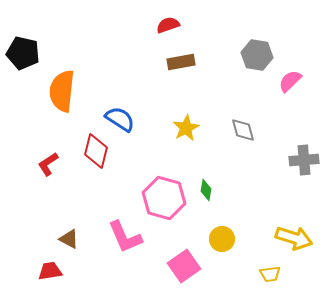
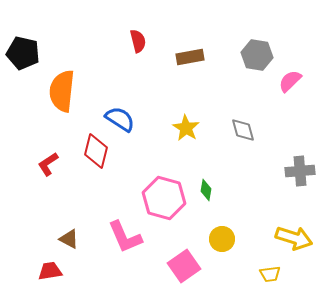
red semicircle: moved 30 px left, 16 px down; rotated 95 degrees clockwise
brown rectangle: moved 9 px right, 5 px up
yellow star: rotated 12 degrees counterclockwise
gray cross: moved 4 px left, 11 px down
